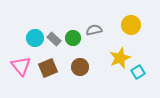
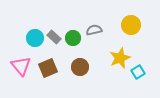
gray rectangle: moved 2 px up
